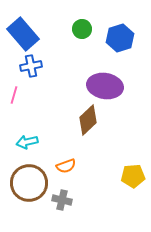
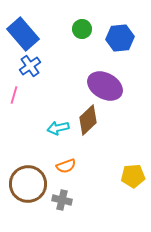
blue hexagon: rotated 12 degrees clockwise
blue cross: moved 1 px left; rotated 25 degrees counterclockwise
purple ellipse: rotated 20 degrees clockwise
cyan arrow: moved 31 px right, 14 px up
brown circle: moved 1 px left, 1 px down
